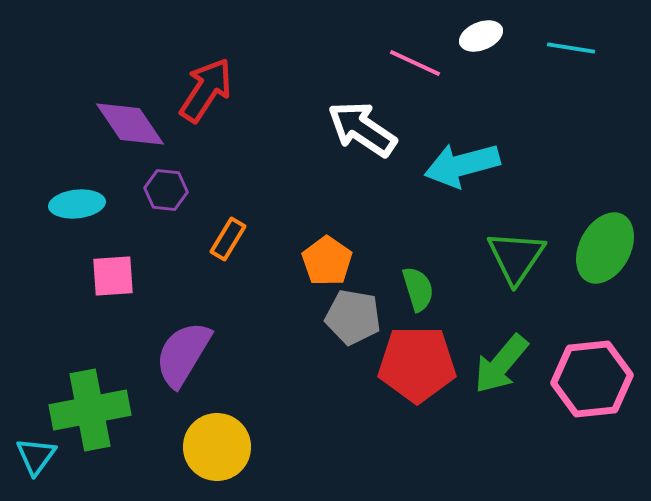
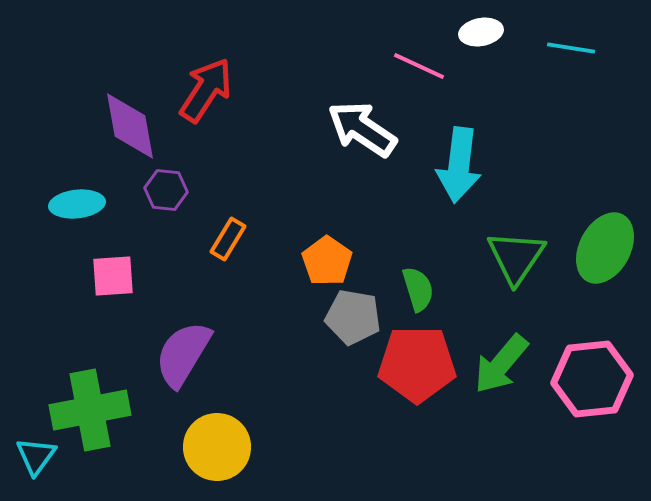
white ellipse: moved 4 px up; rotated 12 degrees clockwise
pink line: moved 4 px right, 3 px down
purple diamond: moved 2 px down; rotated 24 degrees clockwise
cyan arrow: moved 3 px left; rotated 68 degrees counterclockwise
